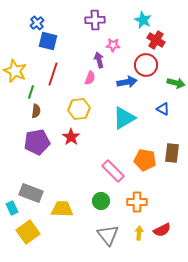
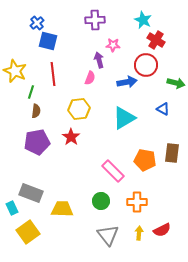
red line: rotated 25 degrees counterclockwise
